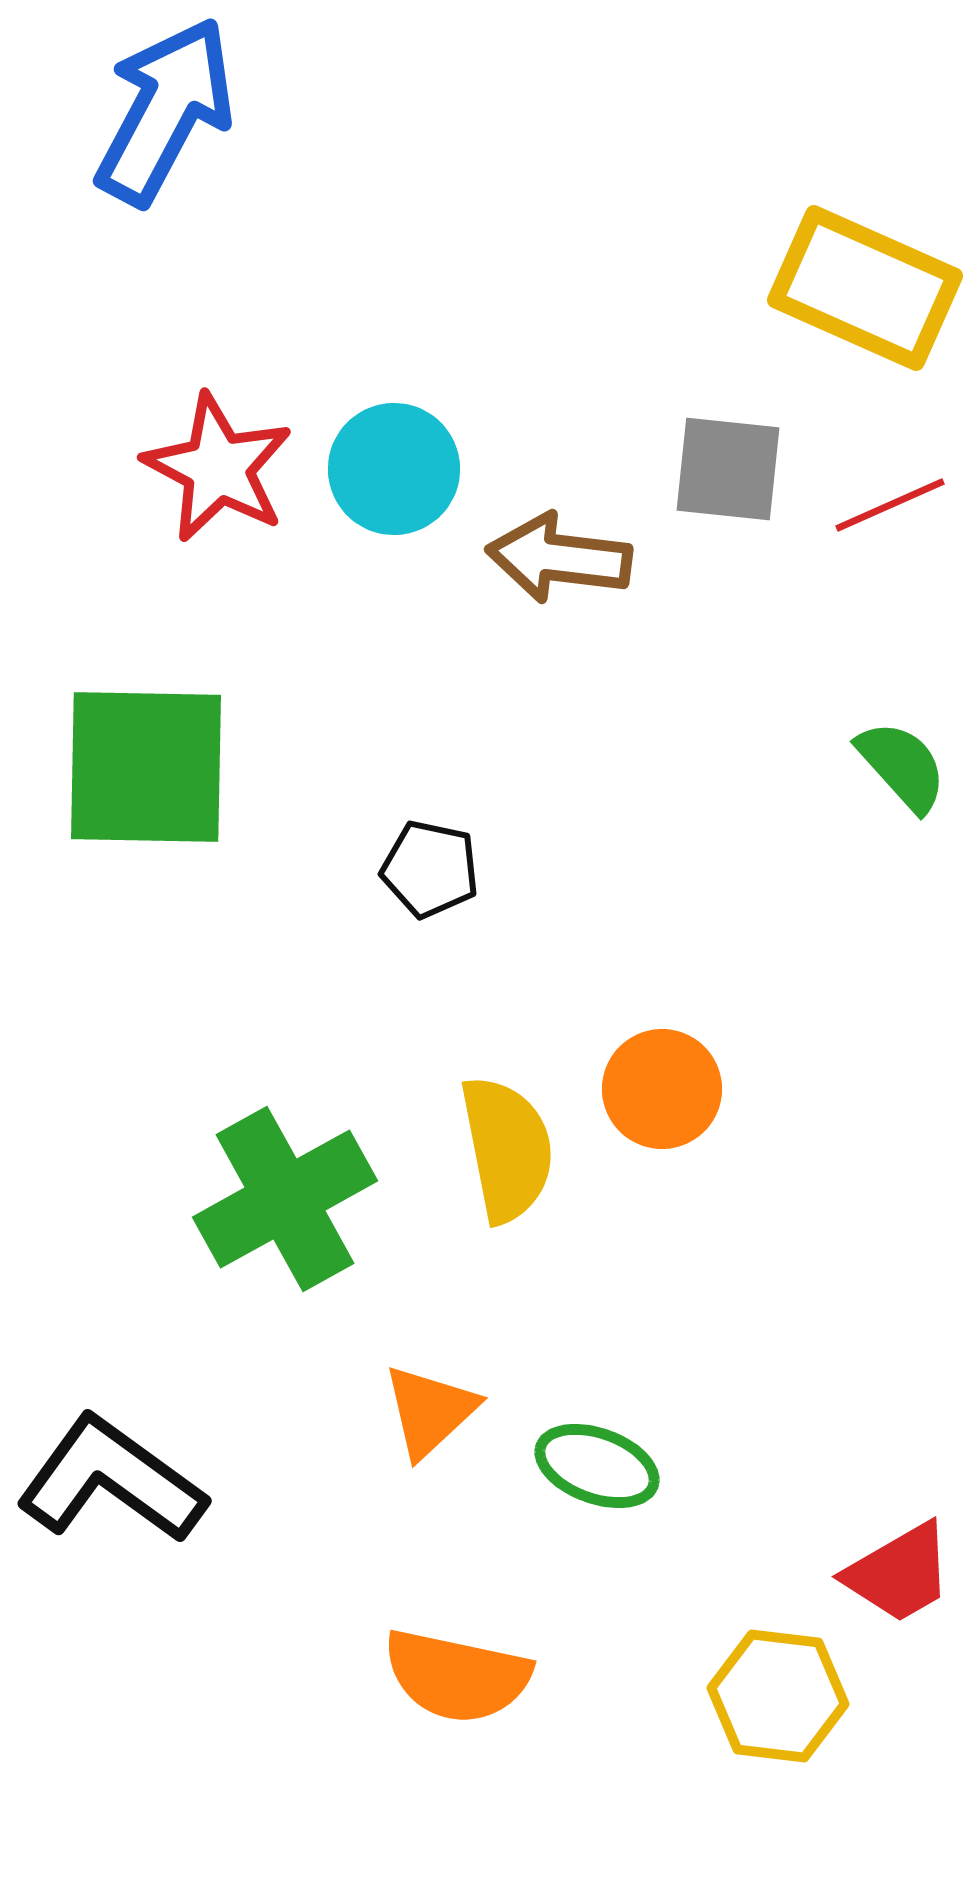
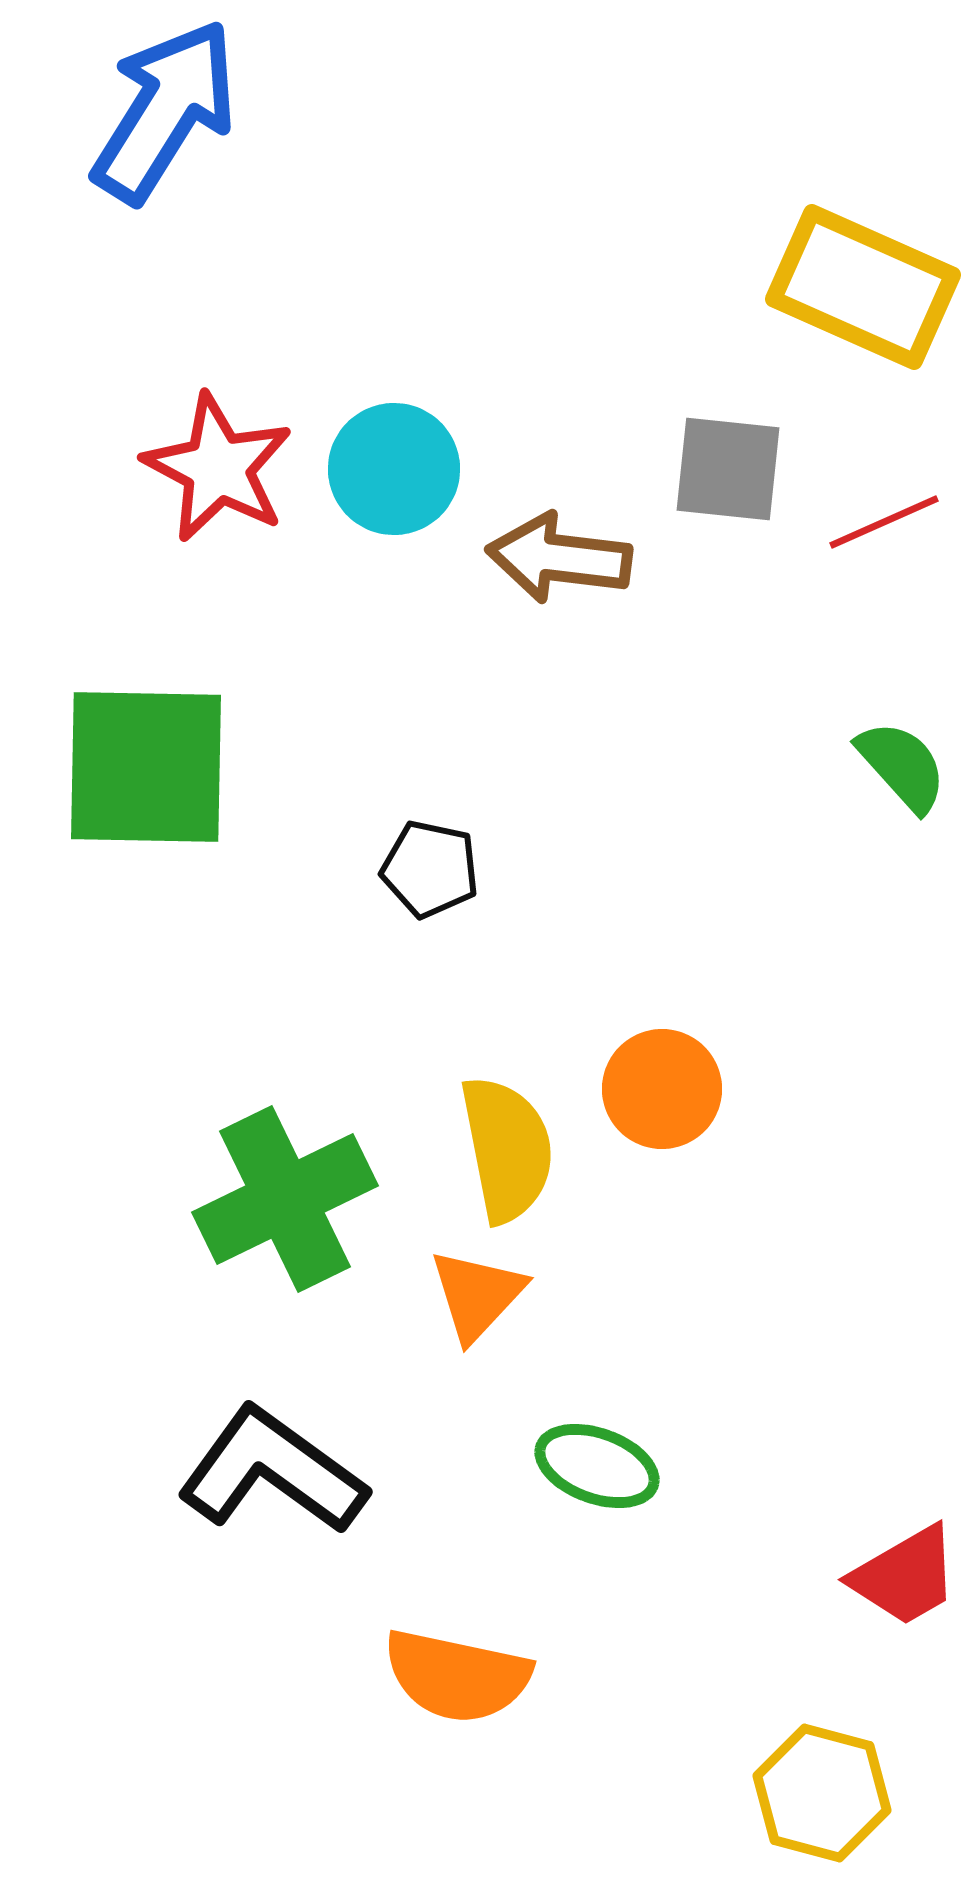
blue arrow: rotated 4 degrees clockwise
yellow rectangle: moved 2 px left, 1 px up
red line: moved 6 px left, 17 px down
green cross: rotated 3 degrees clockwise
orange triangle: moved 47 px right, 116 px up; rotated 4 degrees counterclockwise
black L-shape: moved 161 px right, 9 px up
red trapezoid: moved 6 px right, 3 px down
yellow hexagon: moved 44 px right, 97 px down; rotated 8 degrees clockwise
